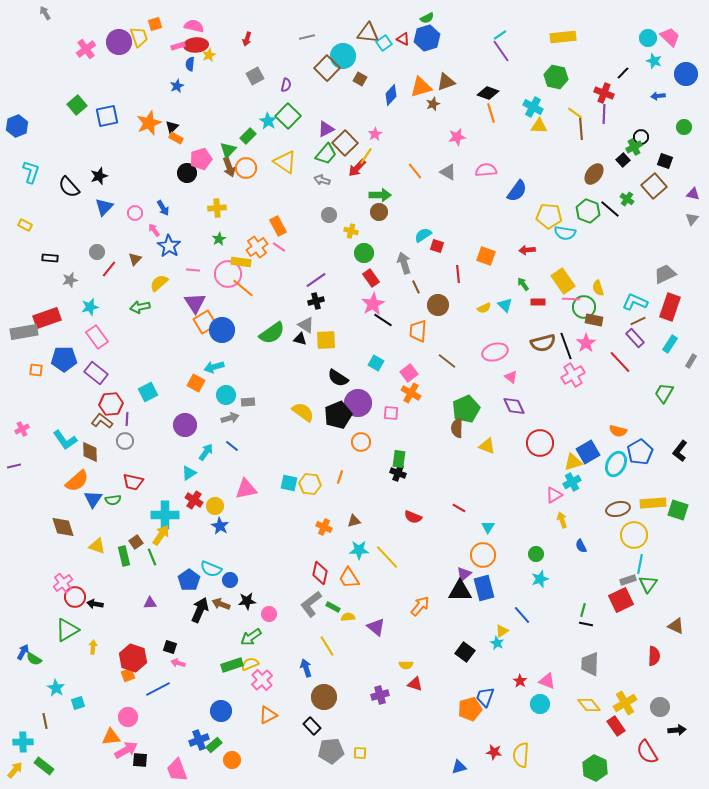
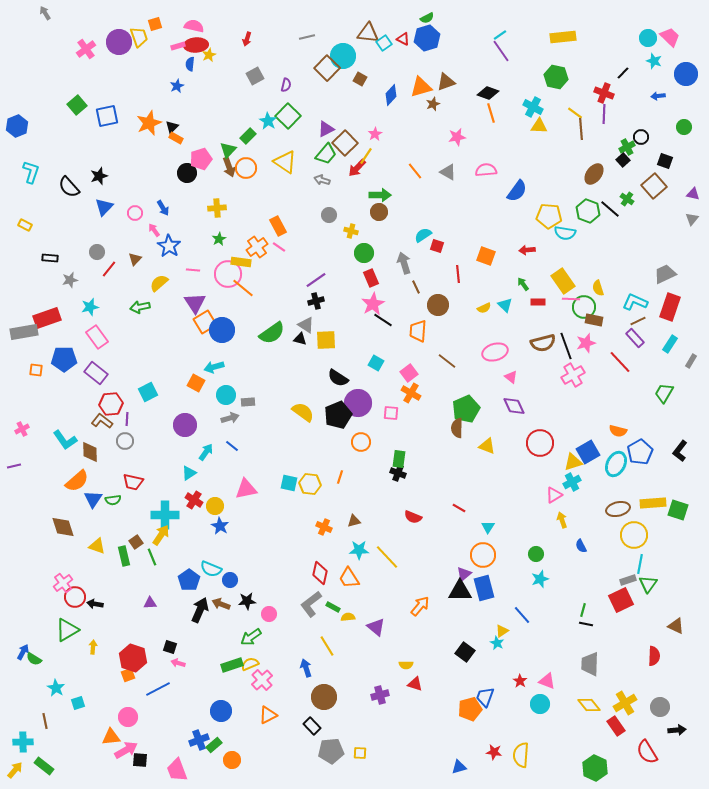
green cross at (634, 147): moved 7 px left
red rectangle at (371, 278): rotated 12 degrees clockwise
pink star at (586, 343): rotated 18 degrees clockwise
